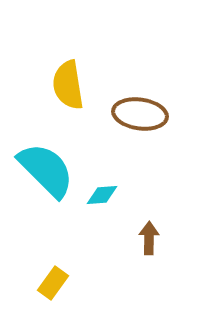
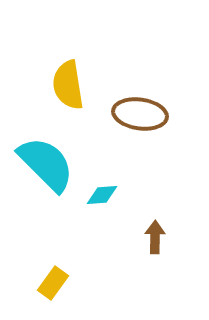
cyan semicircle: moved 6 px up
brown arrow: moved 6 px right, 1 px up
